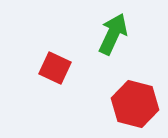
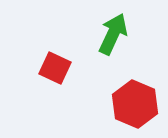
red hexagon: rotated 9 degrees clockwise
